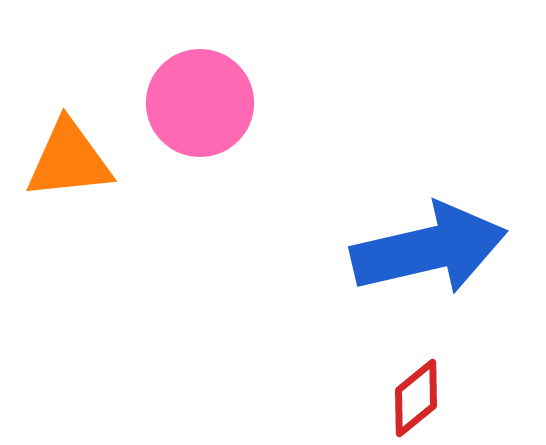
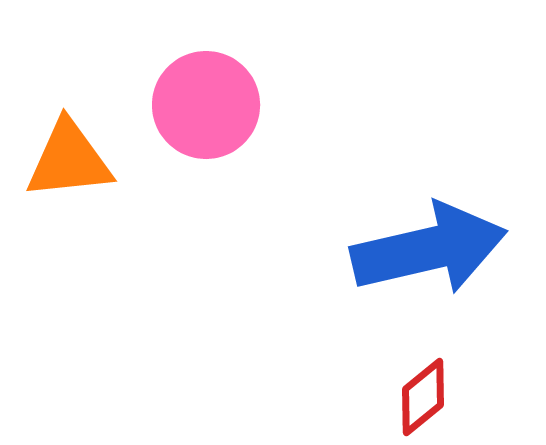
pink circle: moved 6 px right, 2 px down
red diamond: moved 7 px right, 1 px up
